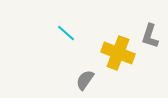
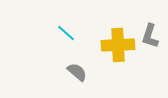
yellow cross: moved 8 px up; rotated 24 degrees counterclockwise
gray semicircle: moved 8 px left, 8 px up; rotated 95 degrees clockwise
